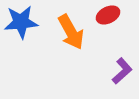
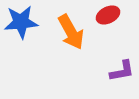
purple L-shape: rotated 32 degrees clockwise
